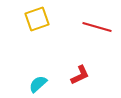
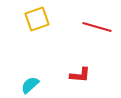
red L-shape: rotated 30 degrees clockwise
cyan semicircle: moved 8 px left, 1 px down
